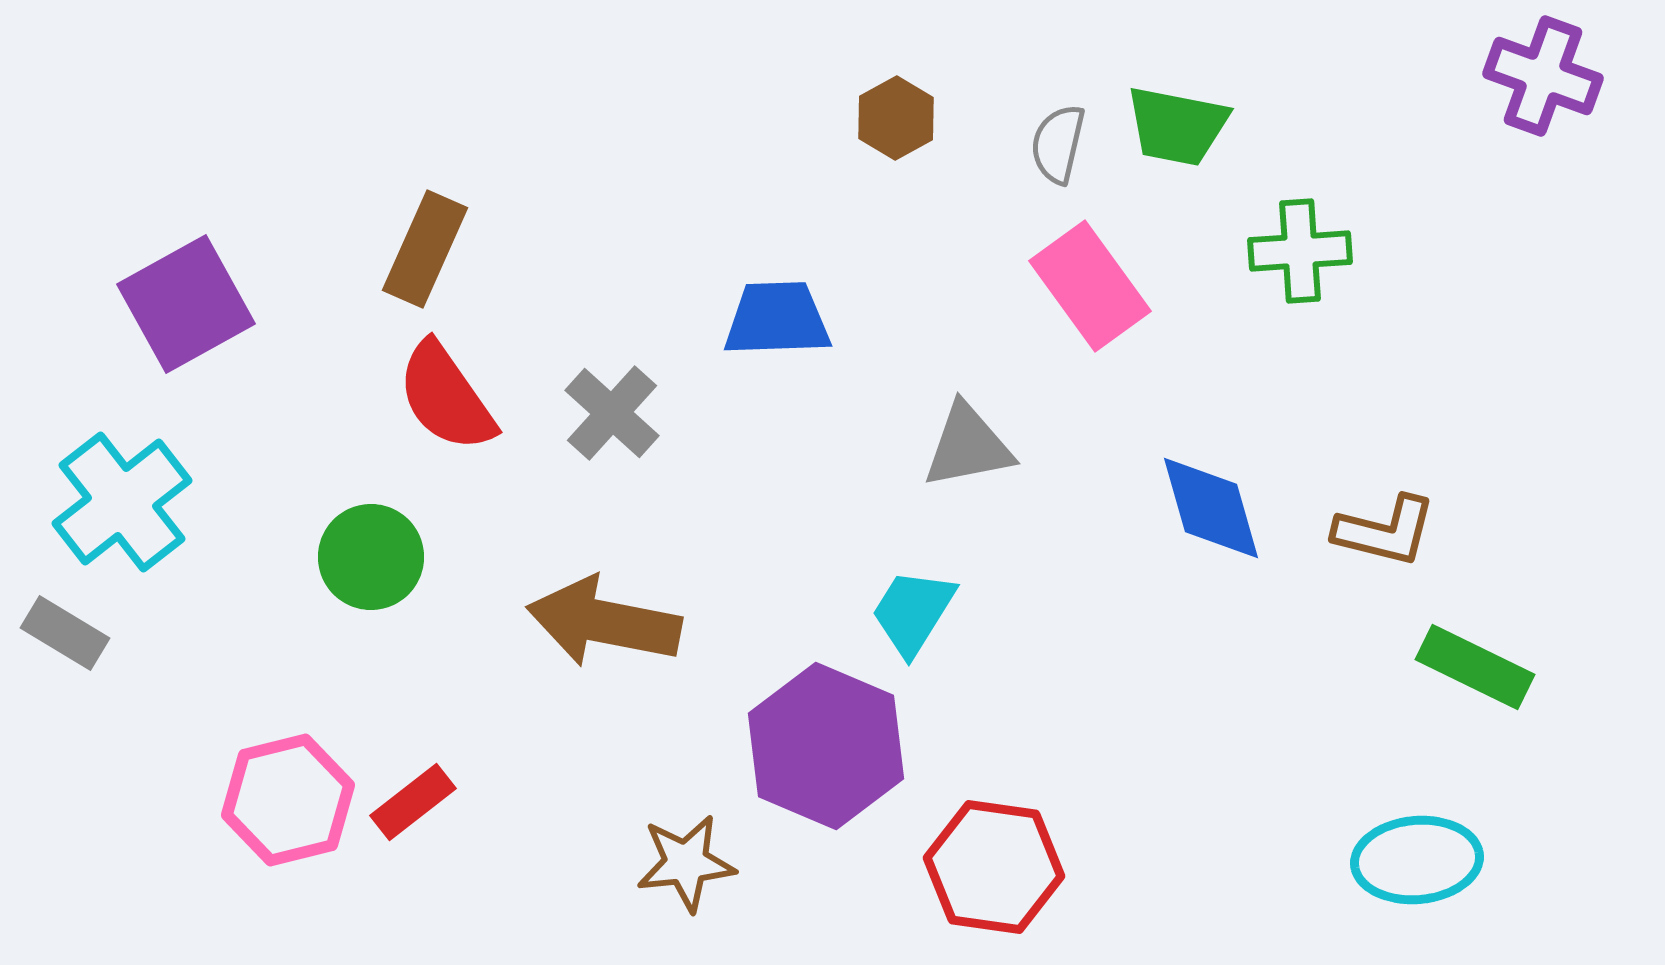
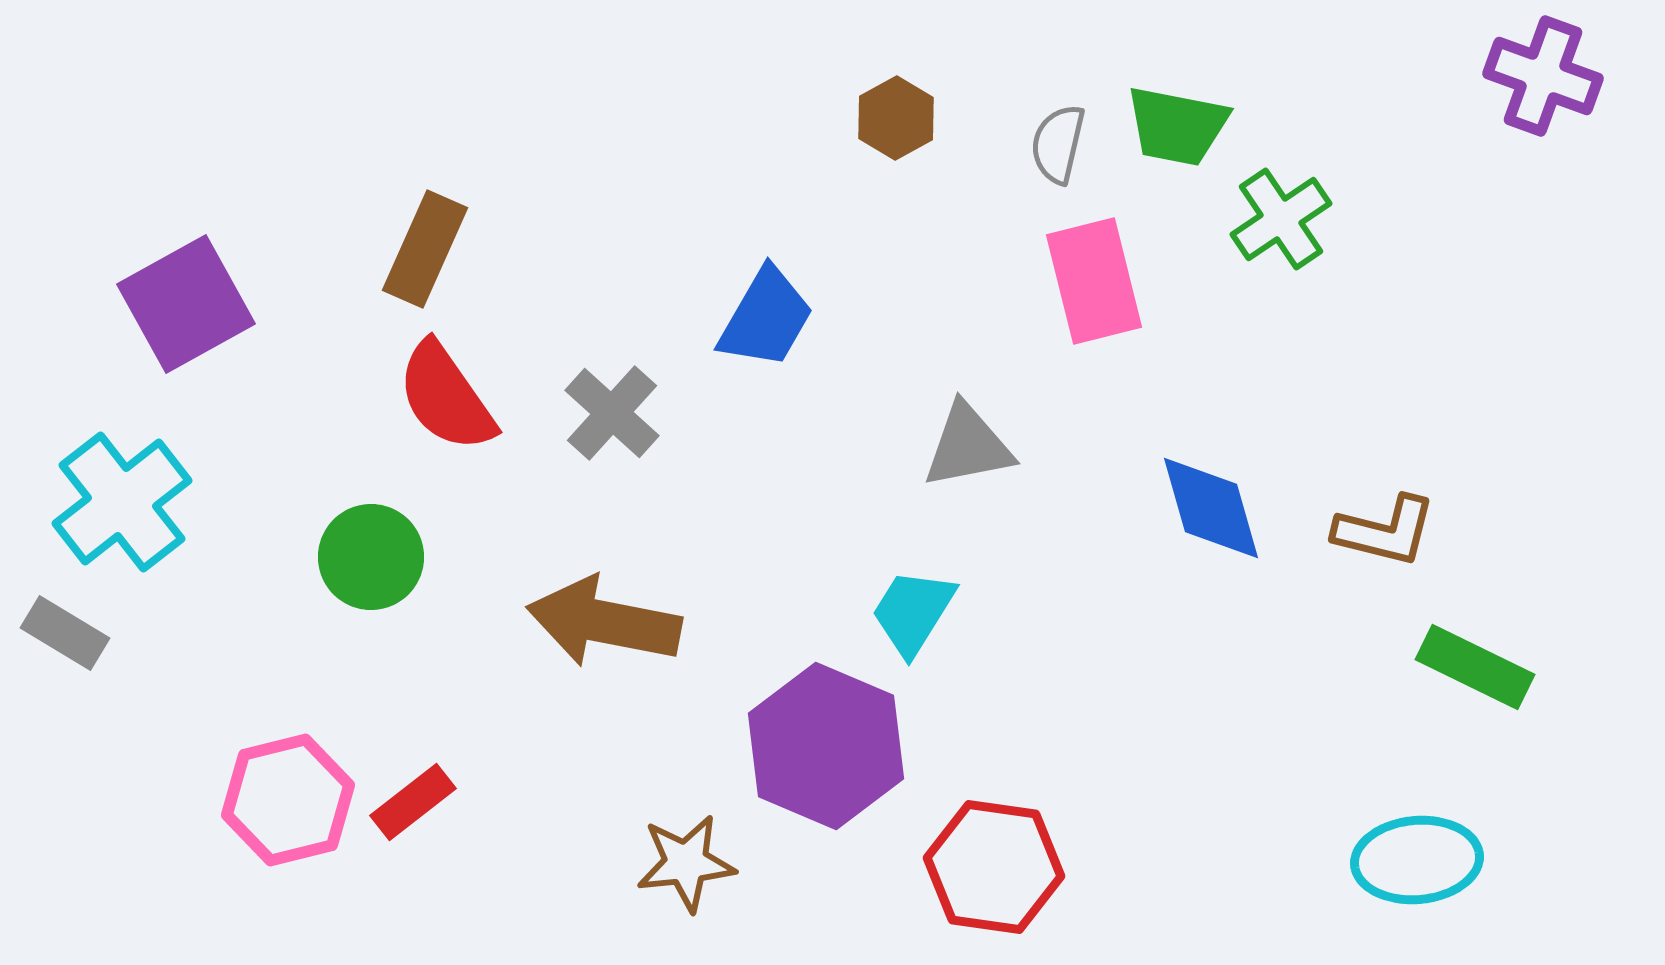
green cross: moved 19 px left, 32 px up; rotated 30 degrees counterclockwise
pink rectangle: moved 4 px right, 5 px up; rotated 22 degrees clockwise
blue trapezoid: moved 11 px left, 1 px up; rotated 122 degrees clockwise
